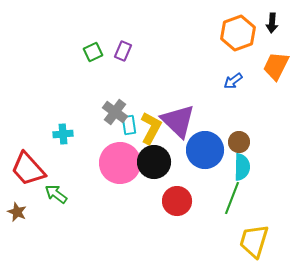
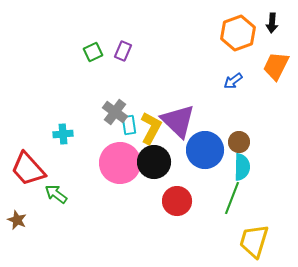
brown star: moved 8 px down
